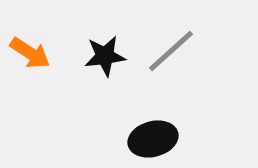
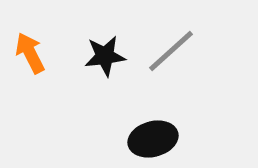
orange arrow: rotated 150 degrees counterclockwise
